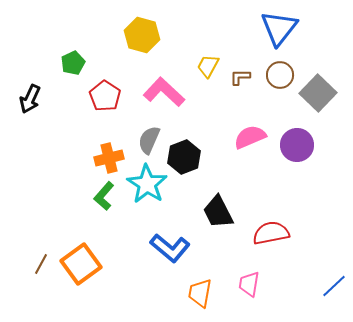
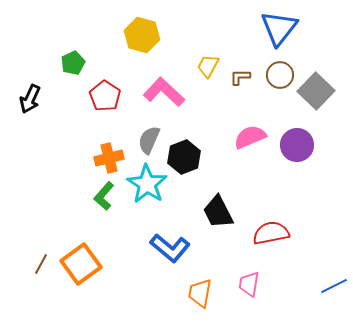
gray square: moved 2 px left, 2 px up
blue line: rotated 16 degrees clockwise
